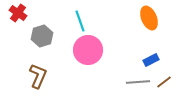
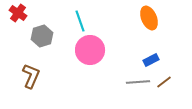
pink circle: moved 2 px right
brown L-shape: moved 7 px left
